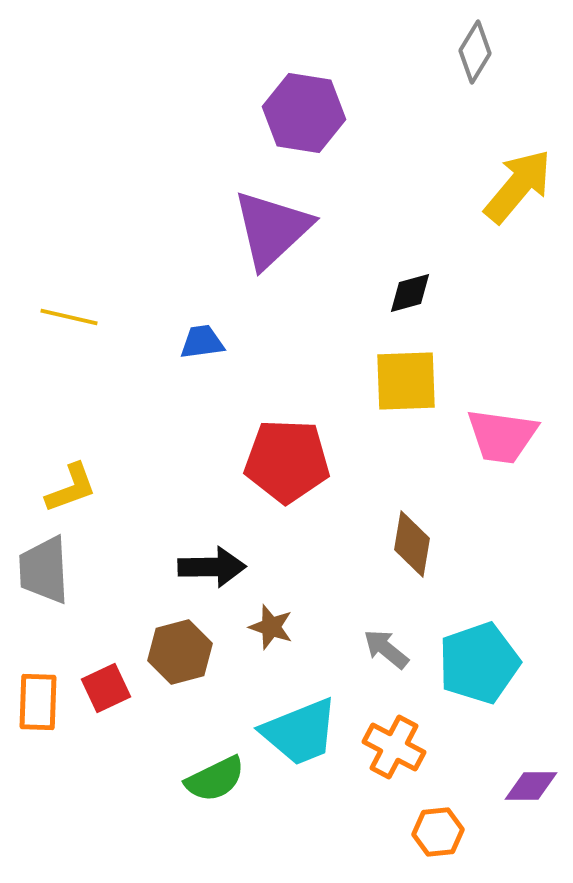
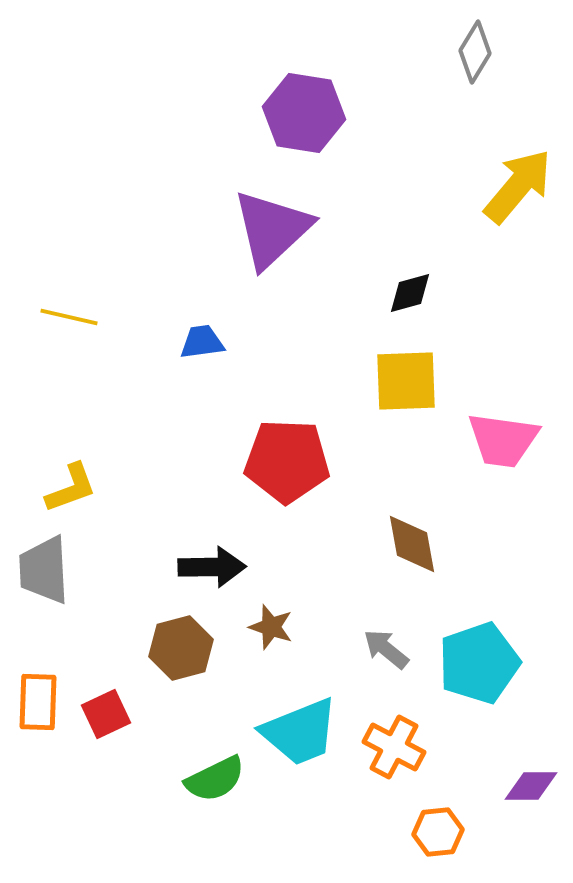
pink trapezoid: moved 1 px right, 4 px down
brown diamond: rotated 20 degrees counterclockwise
brown hexagon: moved 1 px right, 4 px up
red square: moved 26 px down
